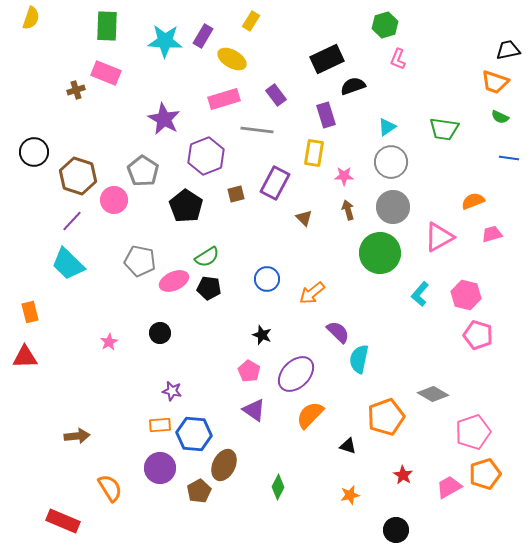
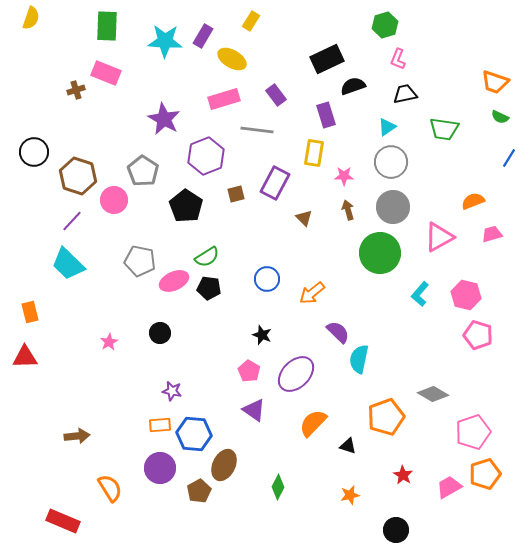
black trapezoid at (508, 50): moved 103 px left, 44 px down
blue line at (509, 158): rotated 66 degrees counterclockwise
orange semicircle at (310, 415): moved 3 px right, 8 px down
